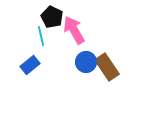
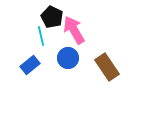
blue circle: moved 18 px left, 4 px up
